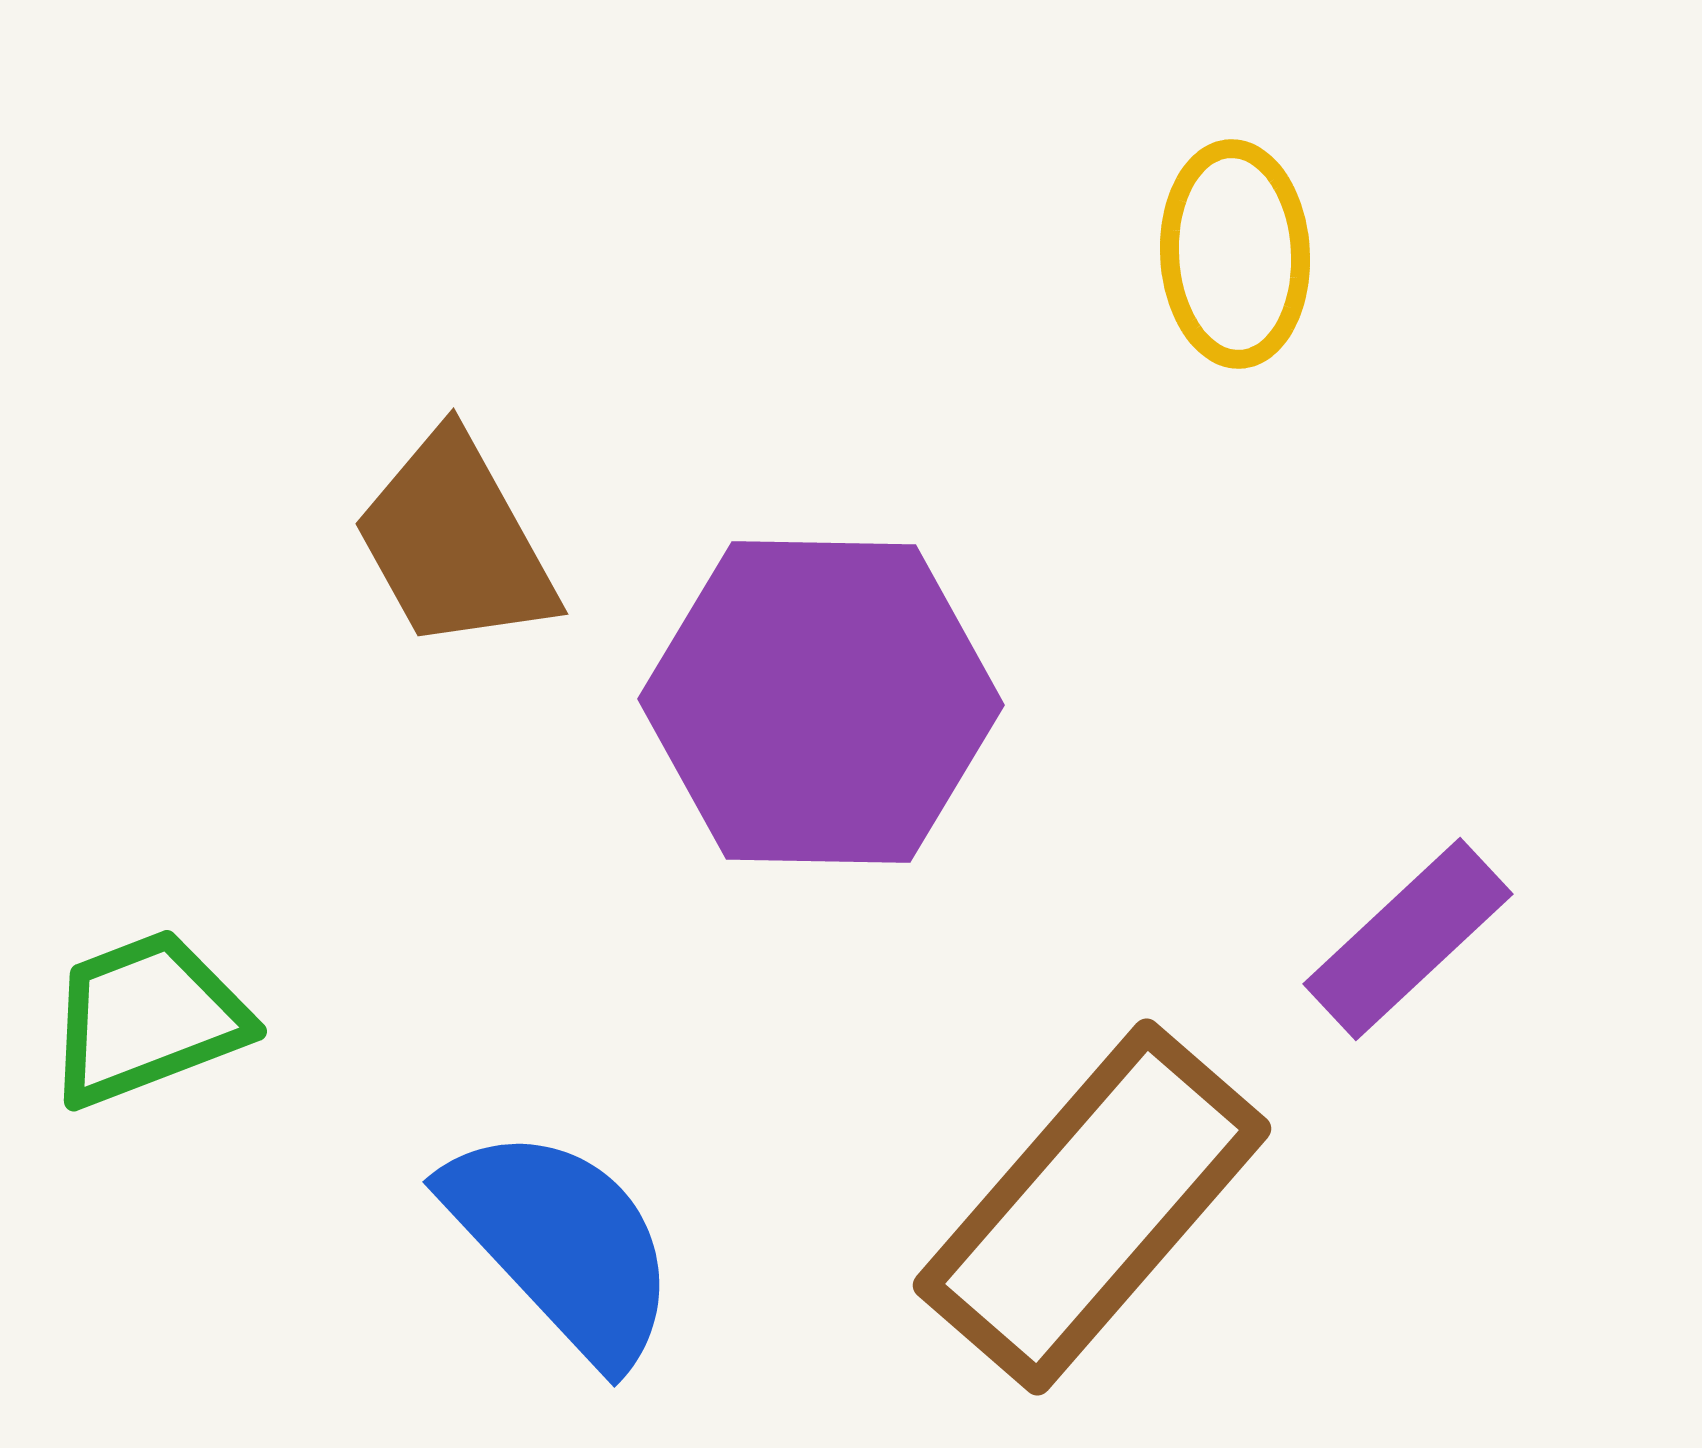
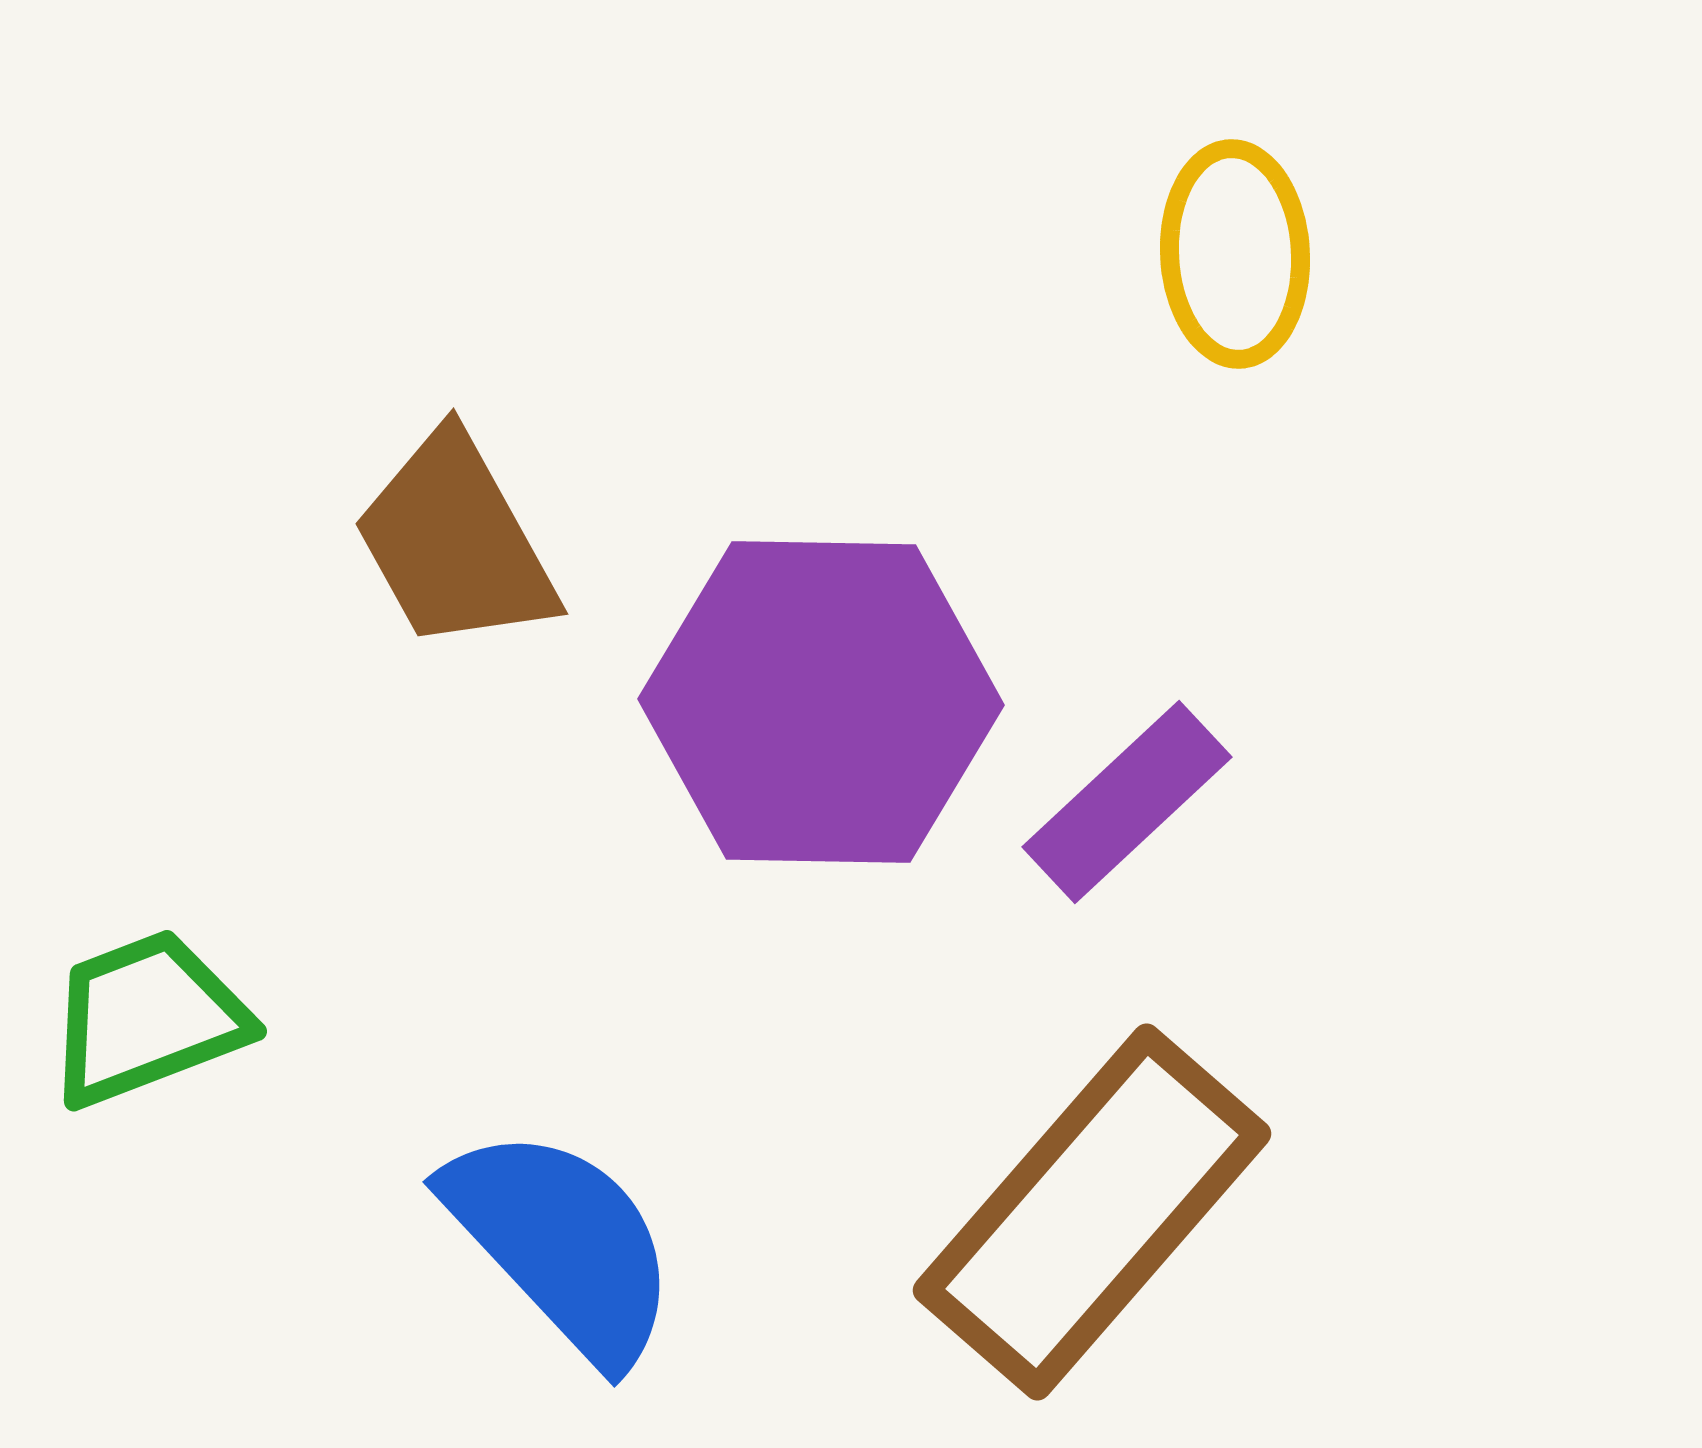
purple rectangle: moved 281 px left, 137 px up
brown rectangle: moved 5 px down
